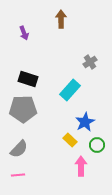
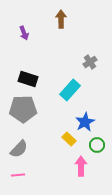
yellow rectangle: moved 1 px left, 1 px up
